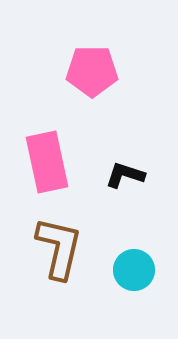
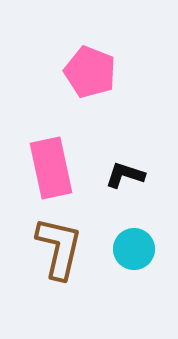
pink pentagon: moved 2 px left, 1 px down; rotated 21 degrees clockwise
pink rectangle: moved 4 px right, 6 px down
cyan circle: moved 21 px up
